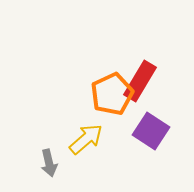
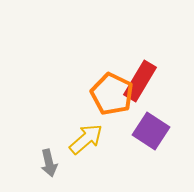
orange pentagon: rotated 21 degrees counterclockwise
